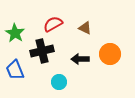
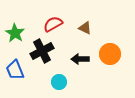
black cross: rotated 15 degrees counterclockwise
